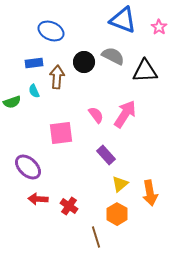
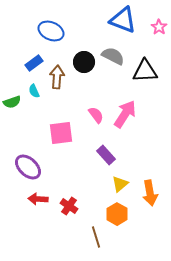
blue rectangle: rotated 30 degrees counterclockwise
